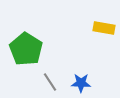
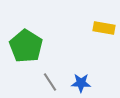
green pentagon: moved 3 px up
